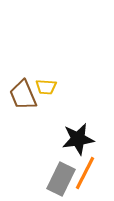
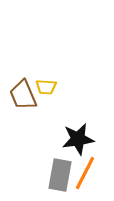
gray rectangle: moved 1 px left, 4 px up; rotated 16 degrees counterclockwise
